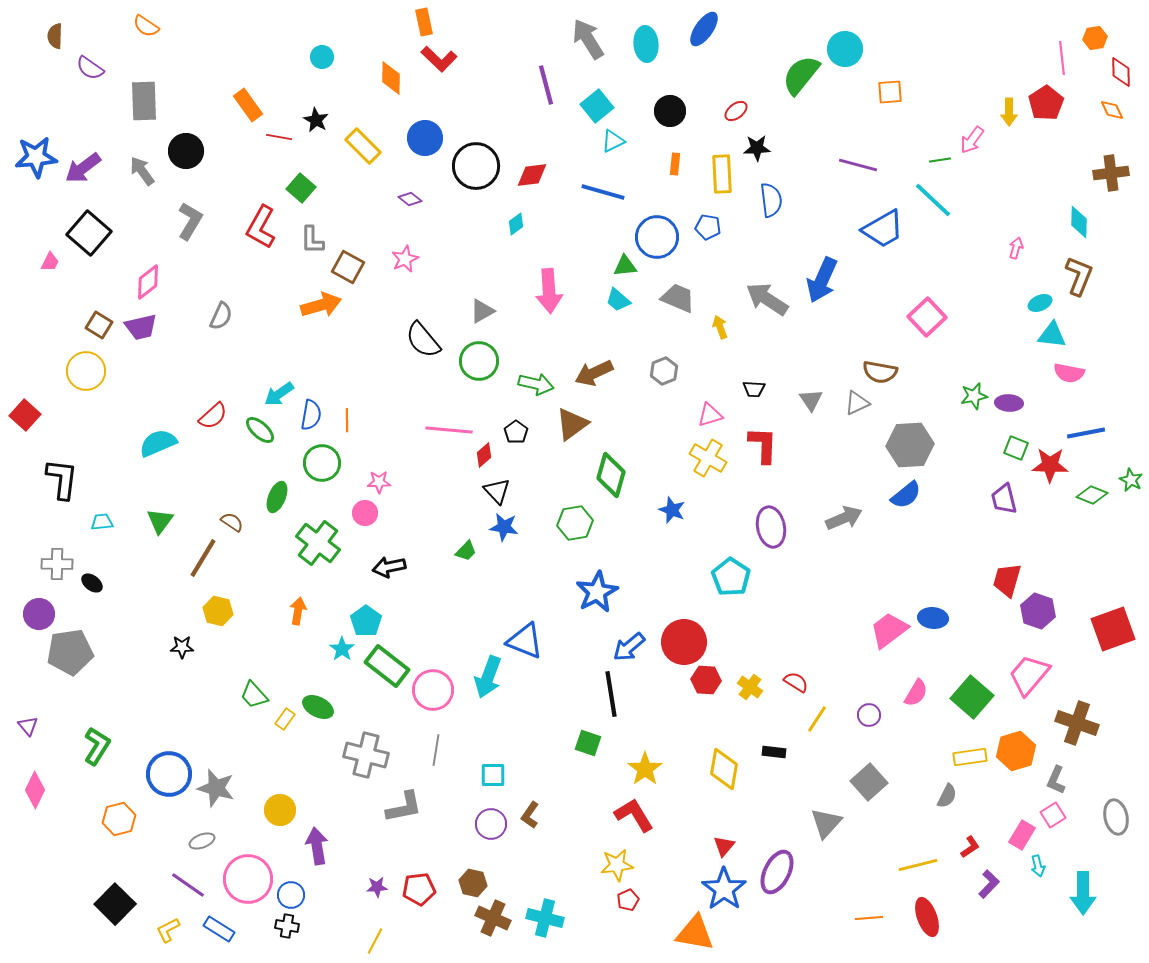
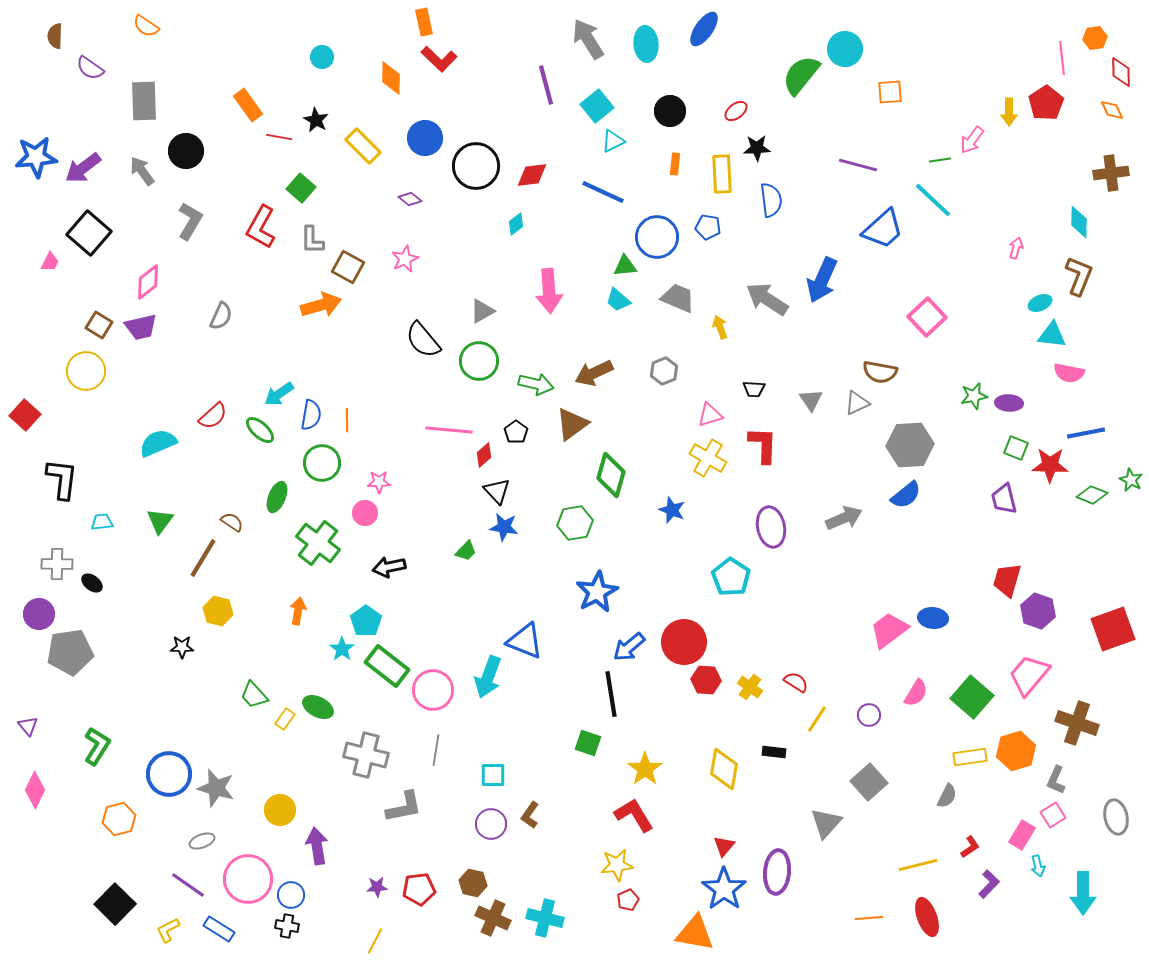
blue line at (603, 192): rotated 9 degrees clockwise
blue trapezoid at (883, 229): rotated 12 degrees counterclockwise
purple ellipse at (777, 872): rotated 21 degrees counterclockwise
